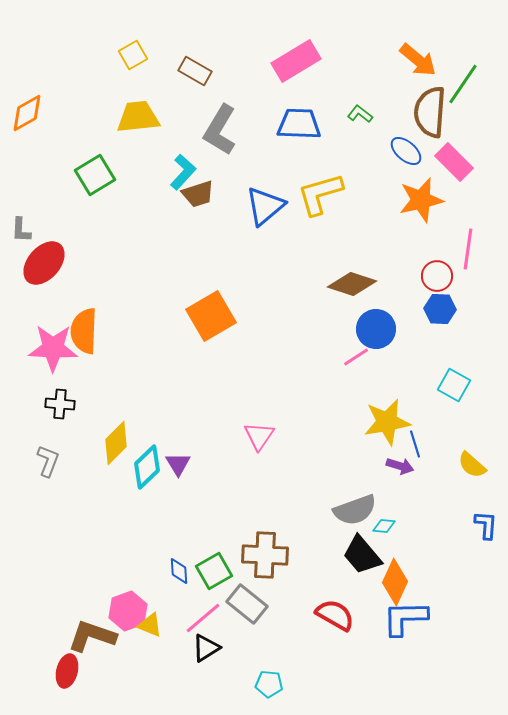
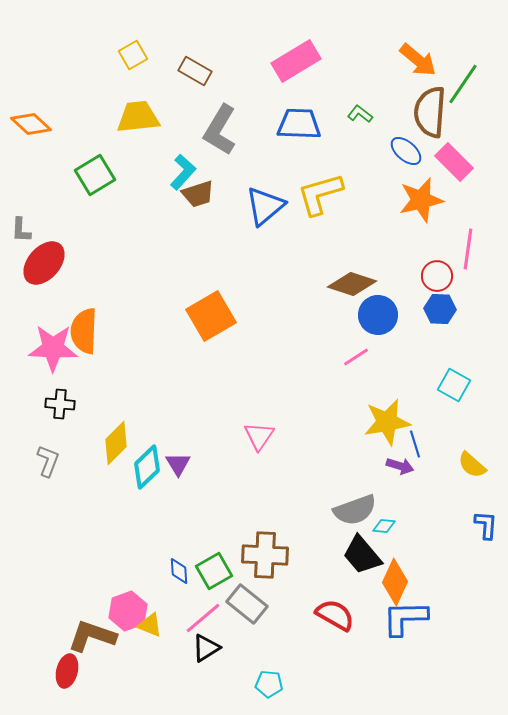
orange diamond at (27, 113): moved 4 px right, 11 px down; rotated 72 degrees clockwise
blue circle at (376, 329): moved 2 px right, 14 px up
